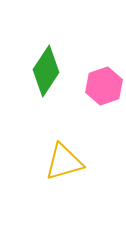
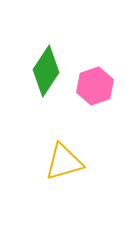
pink hexagon: moved 9 px left
